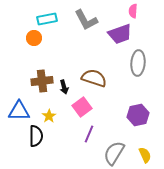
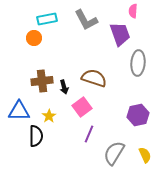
purple trapezoid: rotated 90 degrees counterclockwise
